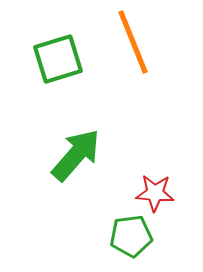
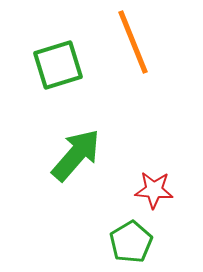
green square: moved 6 px down
red star: moved 1 px left, 3 px up
green pentagon: moved 6 px down; rotated 24 degrees counterclockwise
